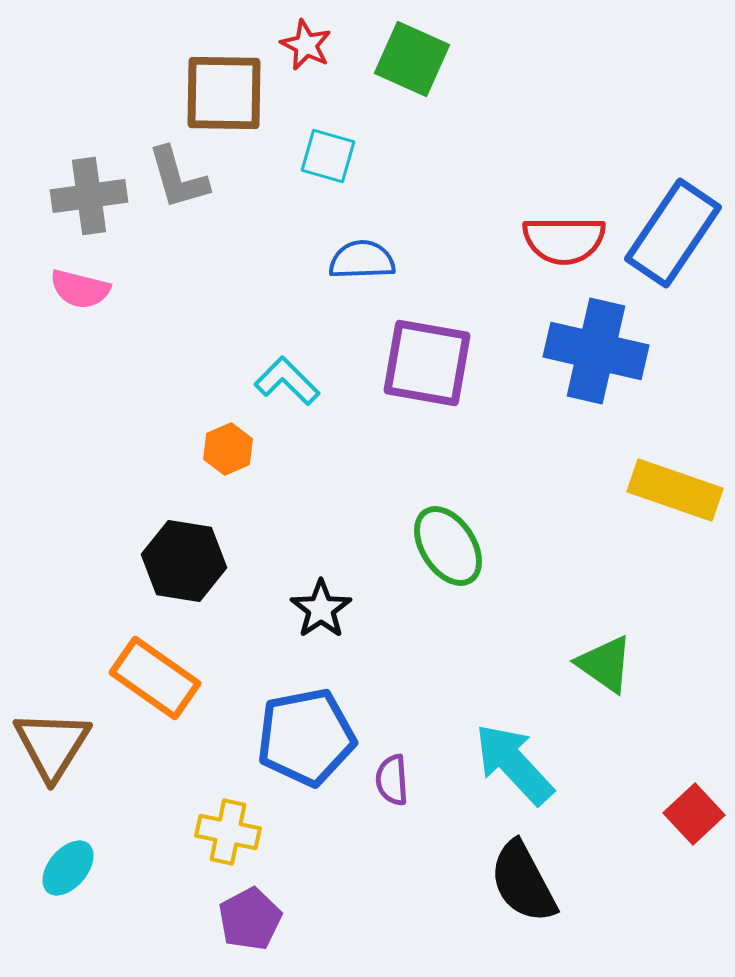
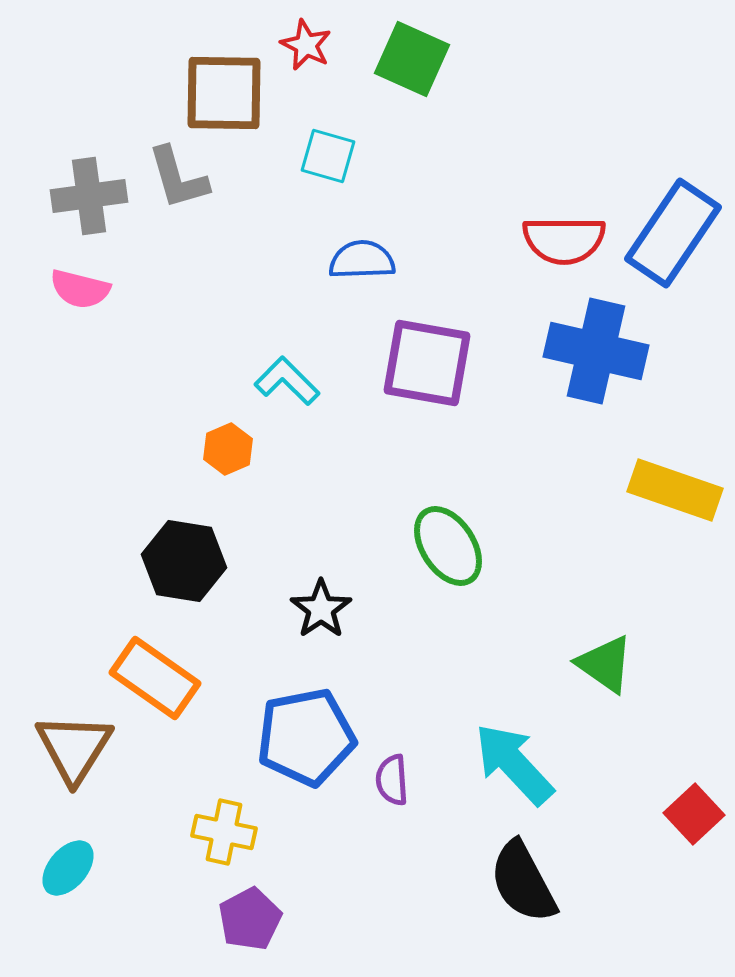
brown triangle: moved 22 px right, 3 px down
yellow cross: moved 4 px left
